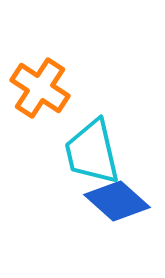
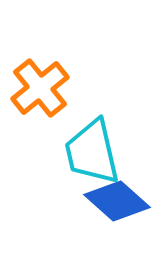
orange cross: rotated 18 degrees clockwise
